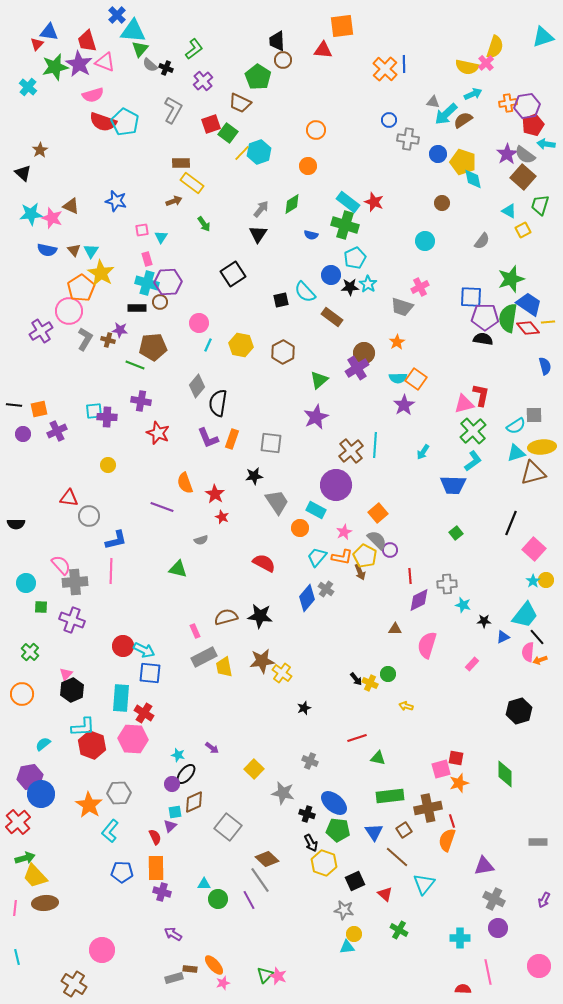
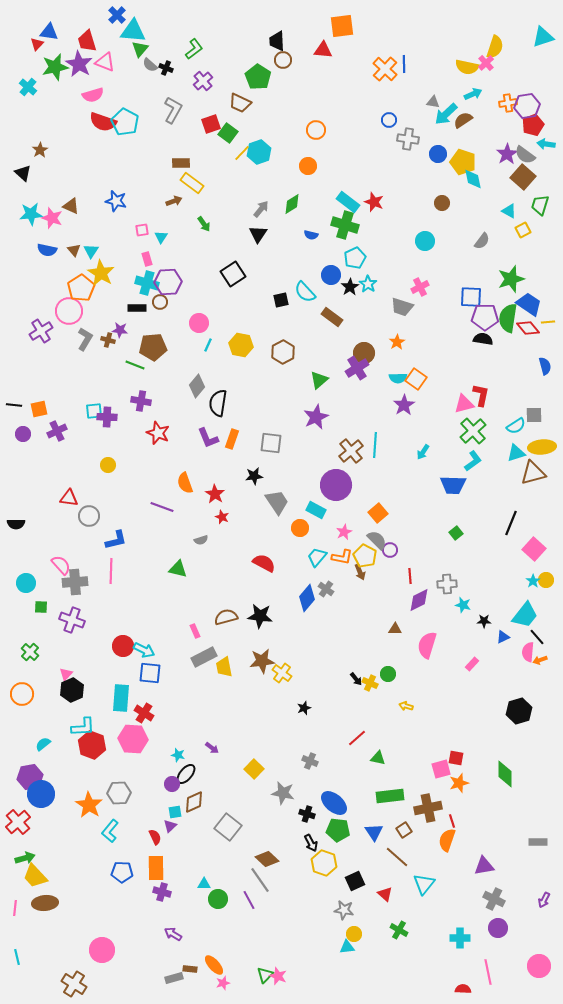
black star at (350, 287): rotated 30 degrees counterclockwise
red line at (357, 738): rotated 24 degrees counterclockwise
